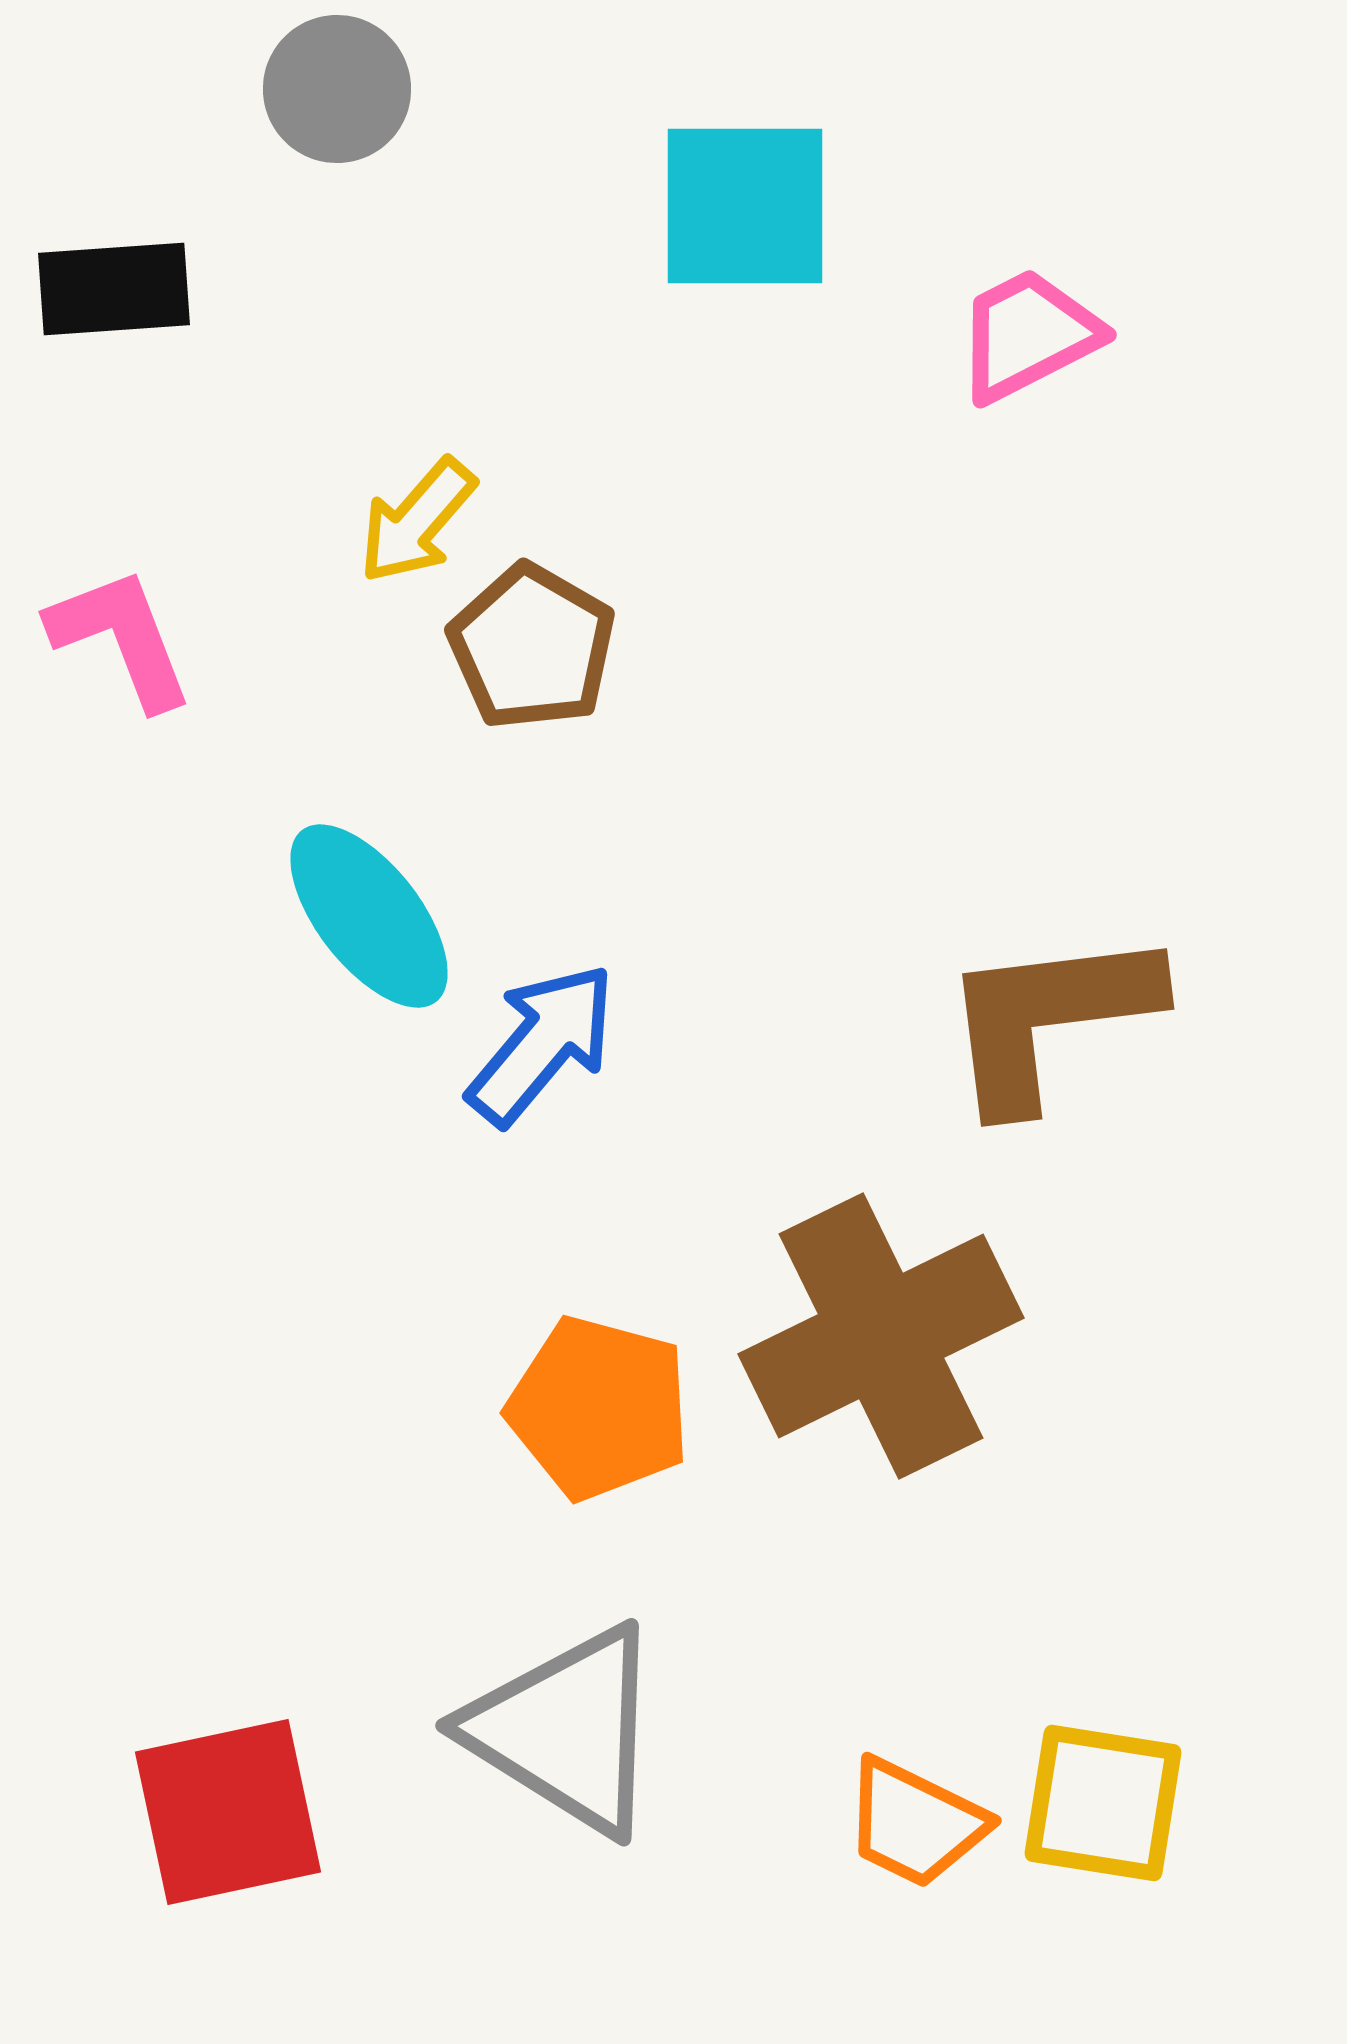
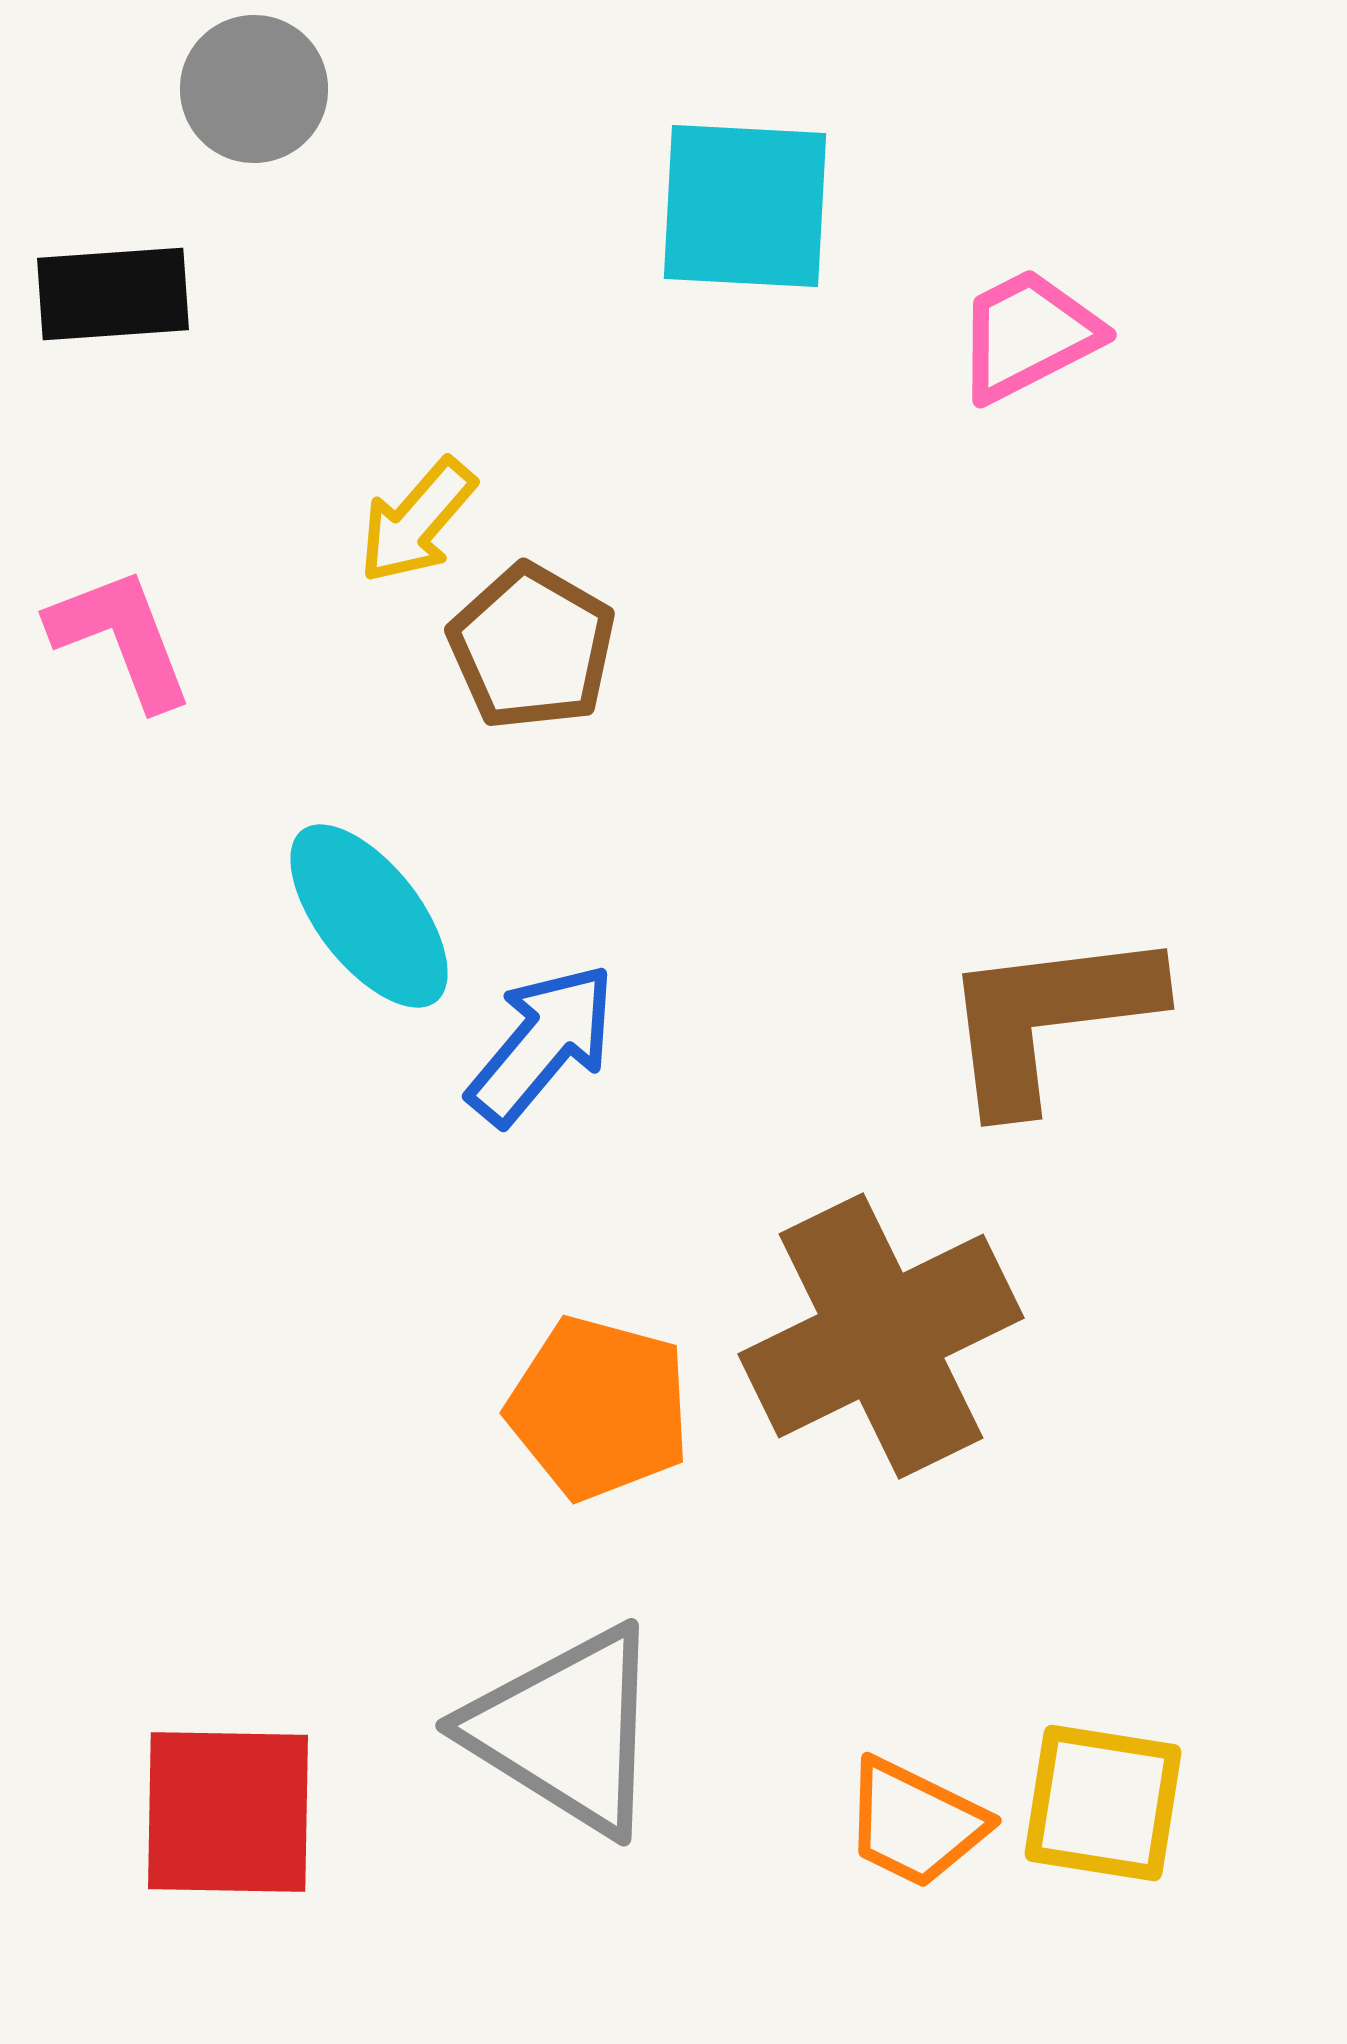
gray circle: moved 83 px left
cyan square: rotated 3 degrees clockwise
black rectangle: moved 1 px left, 5 px down
red square: rotated 13 degrees clockwise
